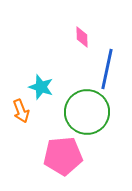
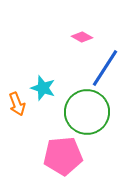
pink diamond: rotated 60 degrees counterclockwise
blue line: moved 2 px left, 1 px up; rotated 21 degrees clockwise
cyan star: moved 2 px right, 1 px down
orange arrow: moved 4 px left, 7 px up
